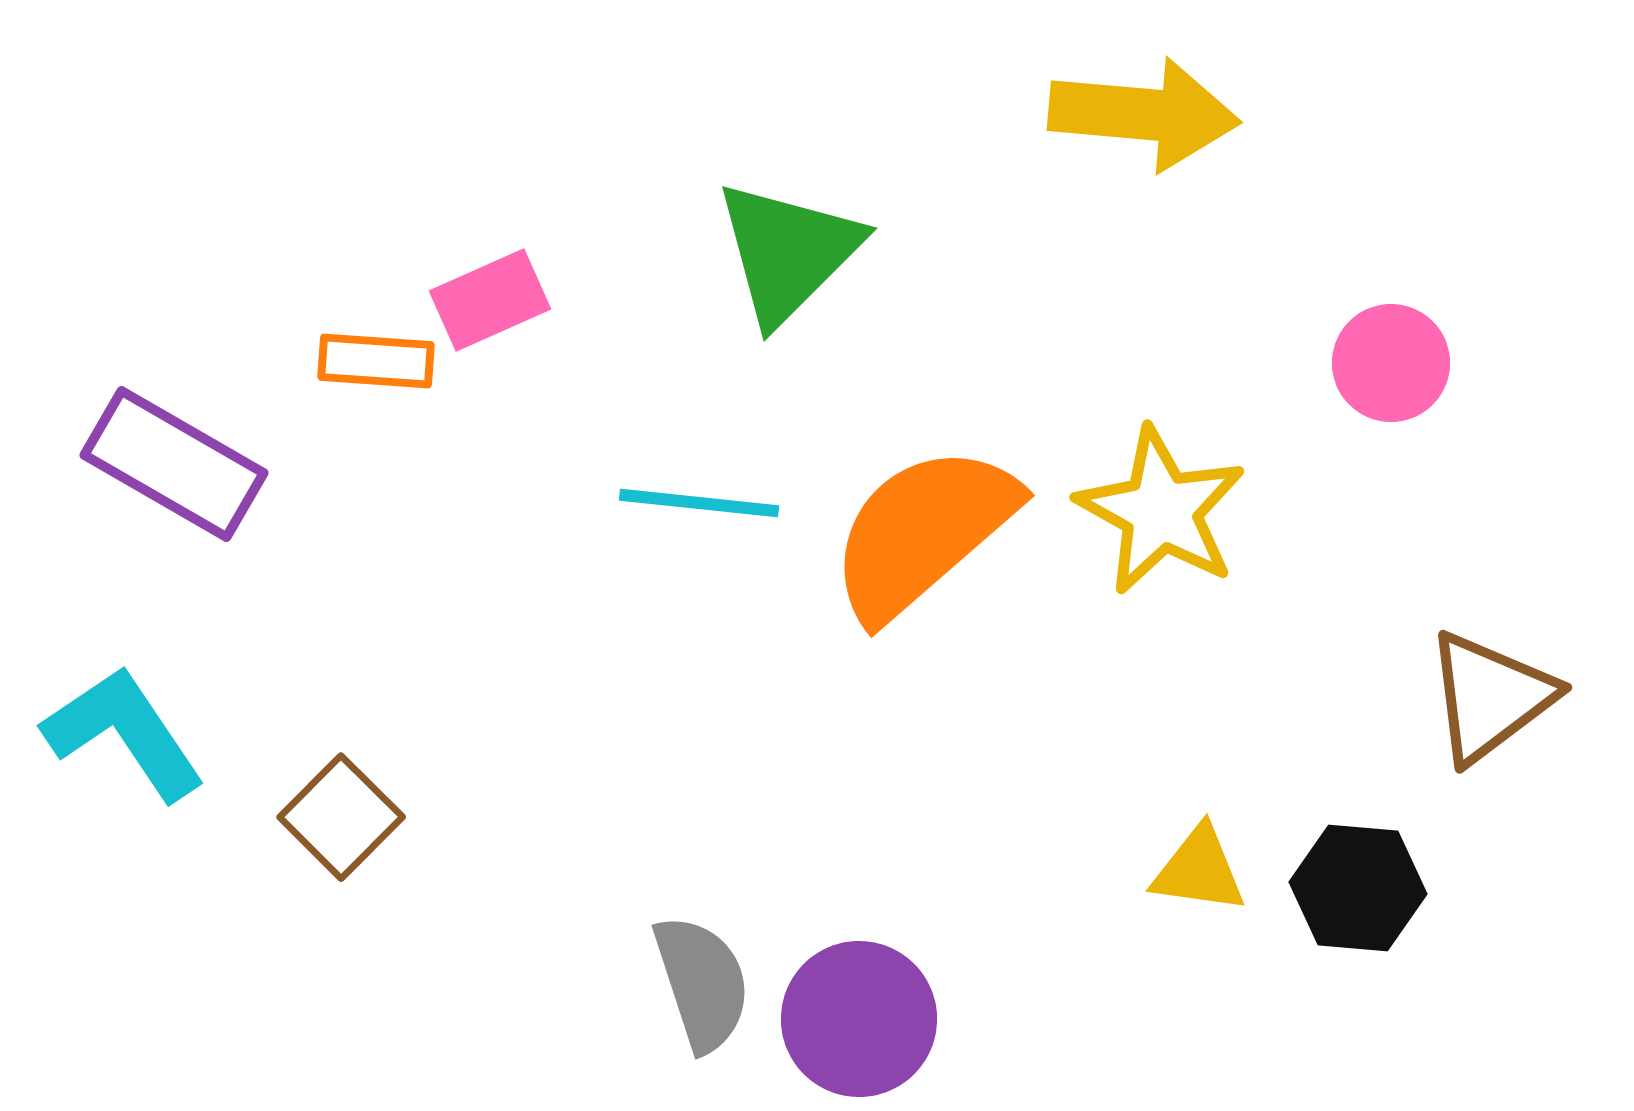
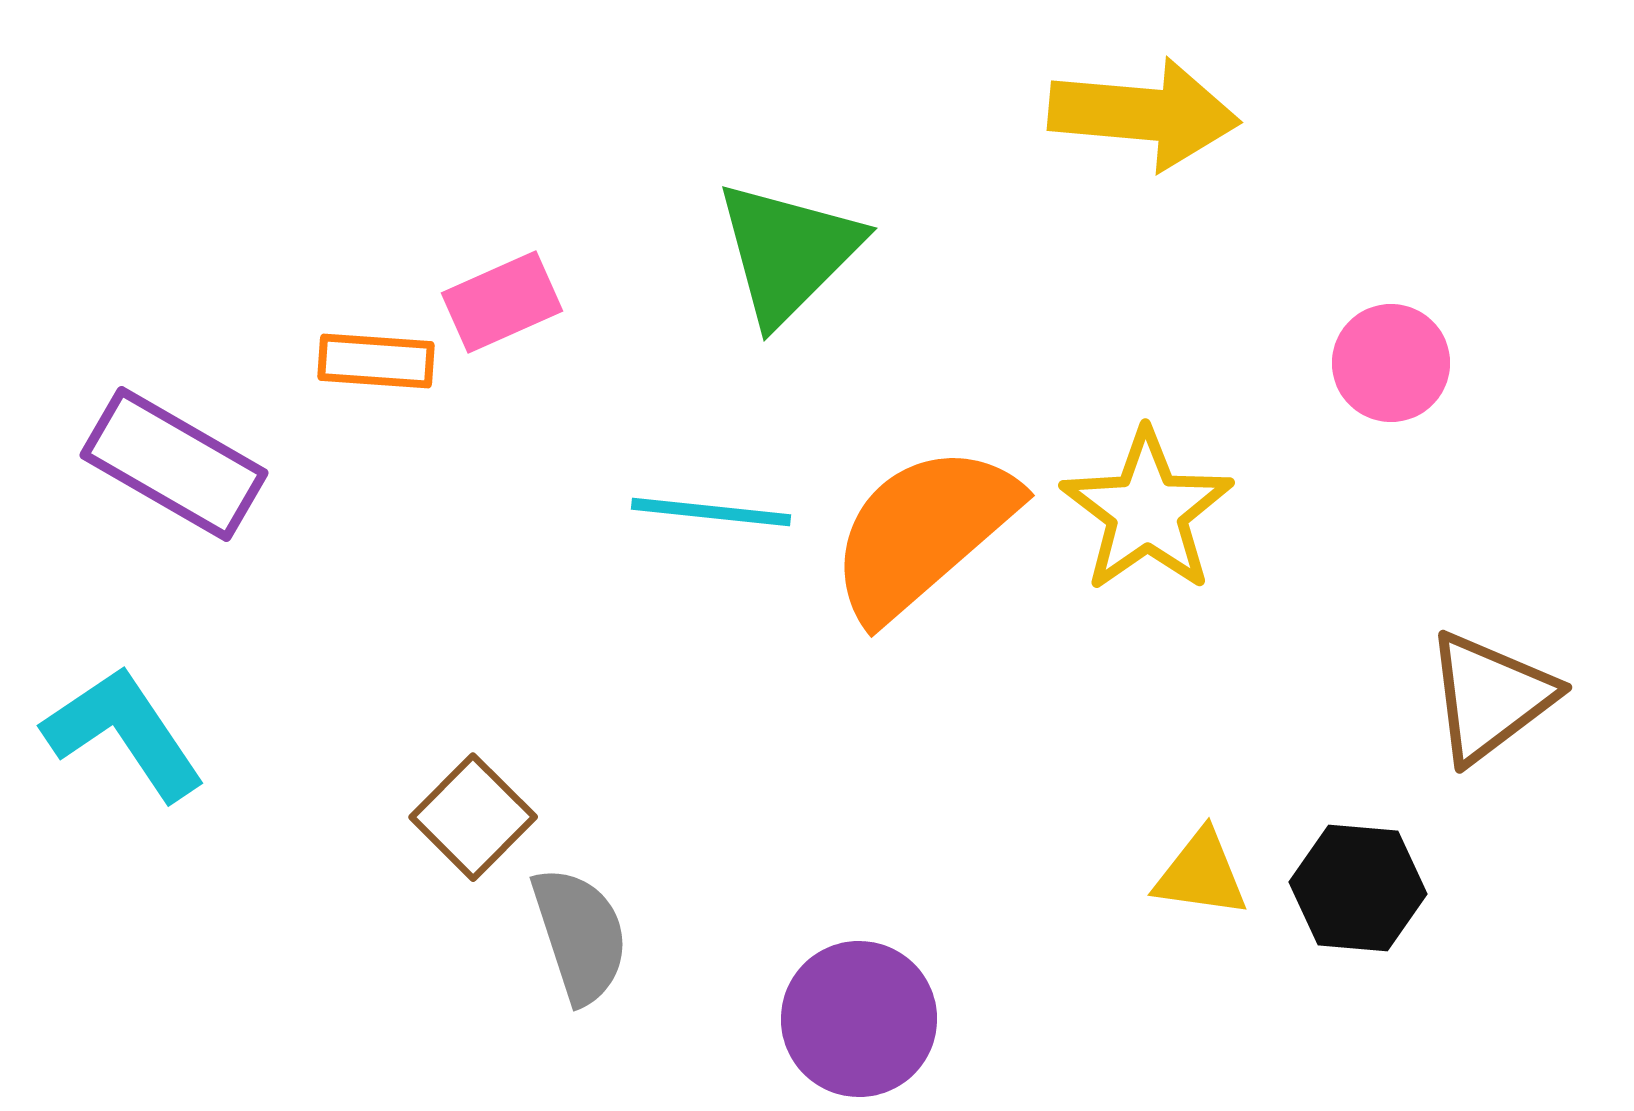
pink rectangle: moved 12 px right, 2 px down
cyan line: moved 12 px right, 9 px down
yellow star: moved 14 px left; rotated 8 degrees clockwise
brown square: moved 132 px right
yellow triangle: moved 2 px right, 4 px down
gray semicircle: moved 122 px left, 48 px up
